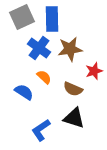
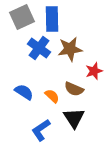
orange semicircle: moved 8 px right, 19 px down
brown semicircle: moved 1 px right
black triangle: rotated 40 degrees clockwise
